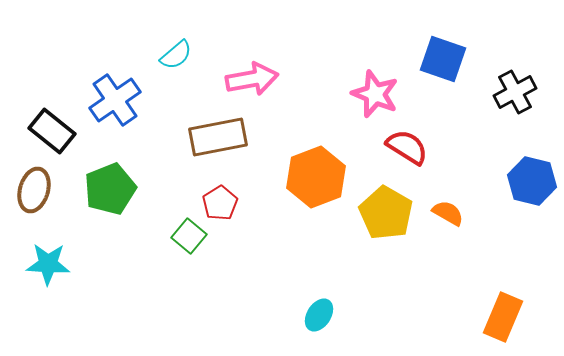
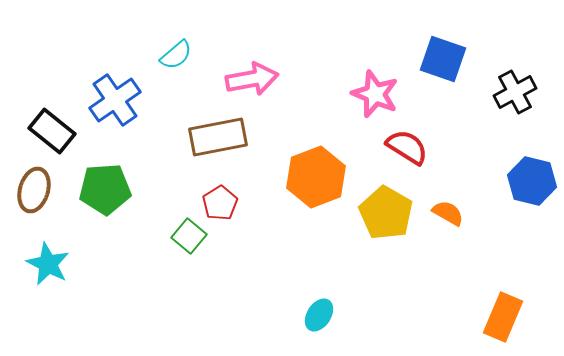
green pentagon: moved 5 px left; rotated 18 degrees clockwise
cyan star: rotated 24 degrees clockwise
